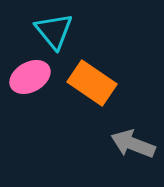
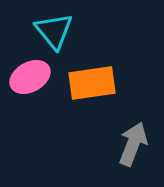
orange rectangle: rotated 42 degrees counterclockwise
gray arrow: rotated 90 degrees clockwise
